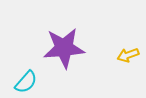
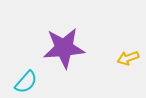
yellow arrow: moved 3 px down
